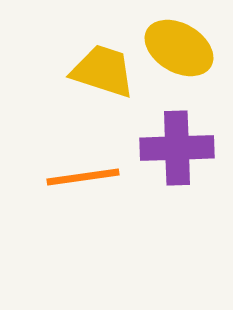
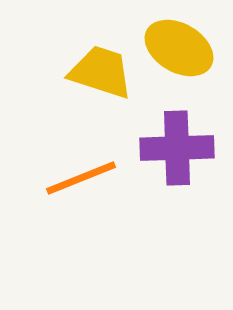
yellow trapezoid: moved 2 px left, 1 px down
orange line: moved 2 px left, 1 px down; rotated 14 degrees counterclockwise
